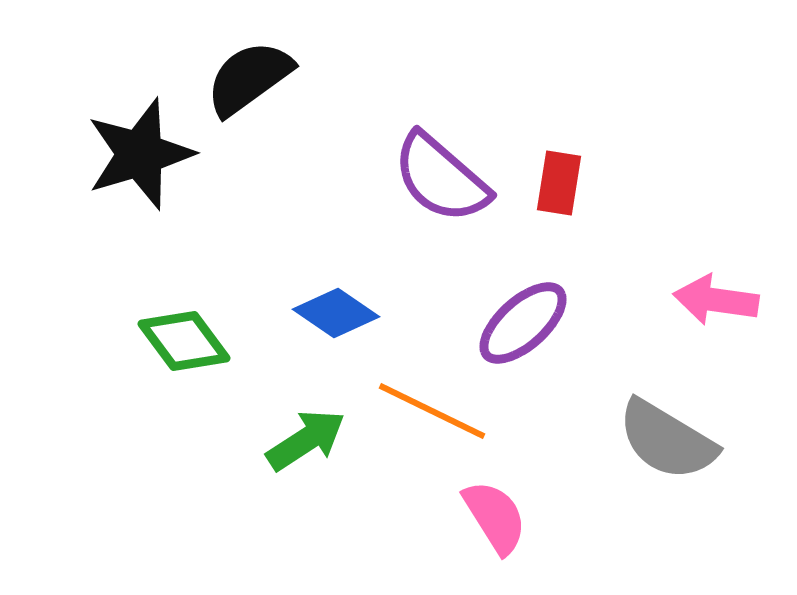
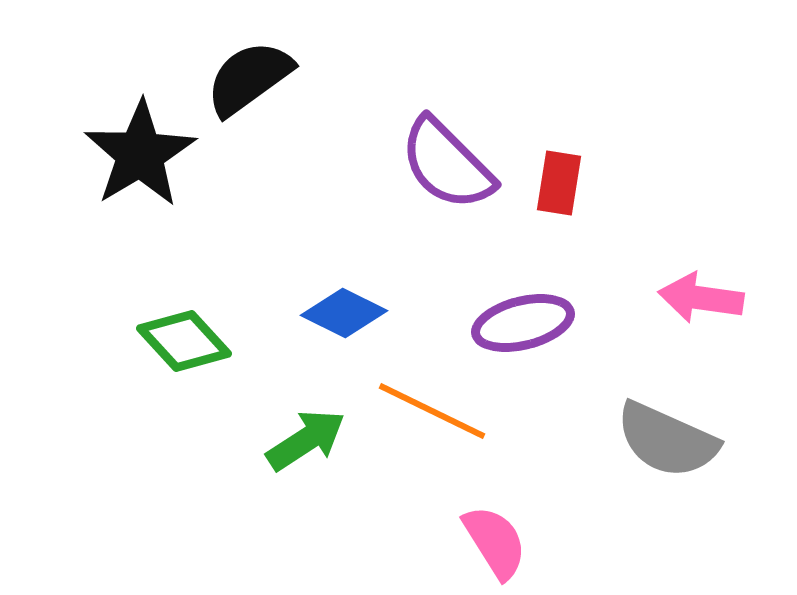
black star: rotated 14 degrees counterclockwise
purple semicircle: moved 6 px right, 14 px up; rotated 4 degrees clockwise
pink arrow: moved 15 px left, 2 px up
blue diamond: moved 8 px right; rotated 8 degrees counterclockwise
purple ellipse: rotated 28 degrees clockwise
green diamond: rotated 6 degrees counterclockwise
gray semicircle: rotated 7 degrees counterclockwise
pink semicircle: moved 25 px down
